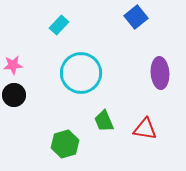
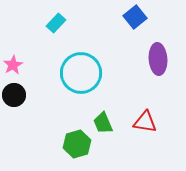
blue square: moved 1 px left
cyan rectangle: moved 3 px left, 2 px up
pink star: rotated 24 degrees counterclockwise
purple ellipse: moved 2 px left, 14 px up
green trapezoid: moved 1 px left, 2 px down
red triangle: moved 7 px up
green hexagon: moved 12 px right
